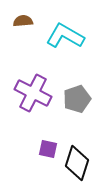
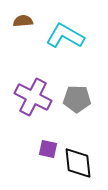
purple cross: moved 4 px down
gray pentagon: rotated 20 degrees clockwise
black diamond: moved 1 px right; rotated 24 degrees counterclockwise
